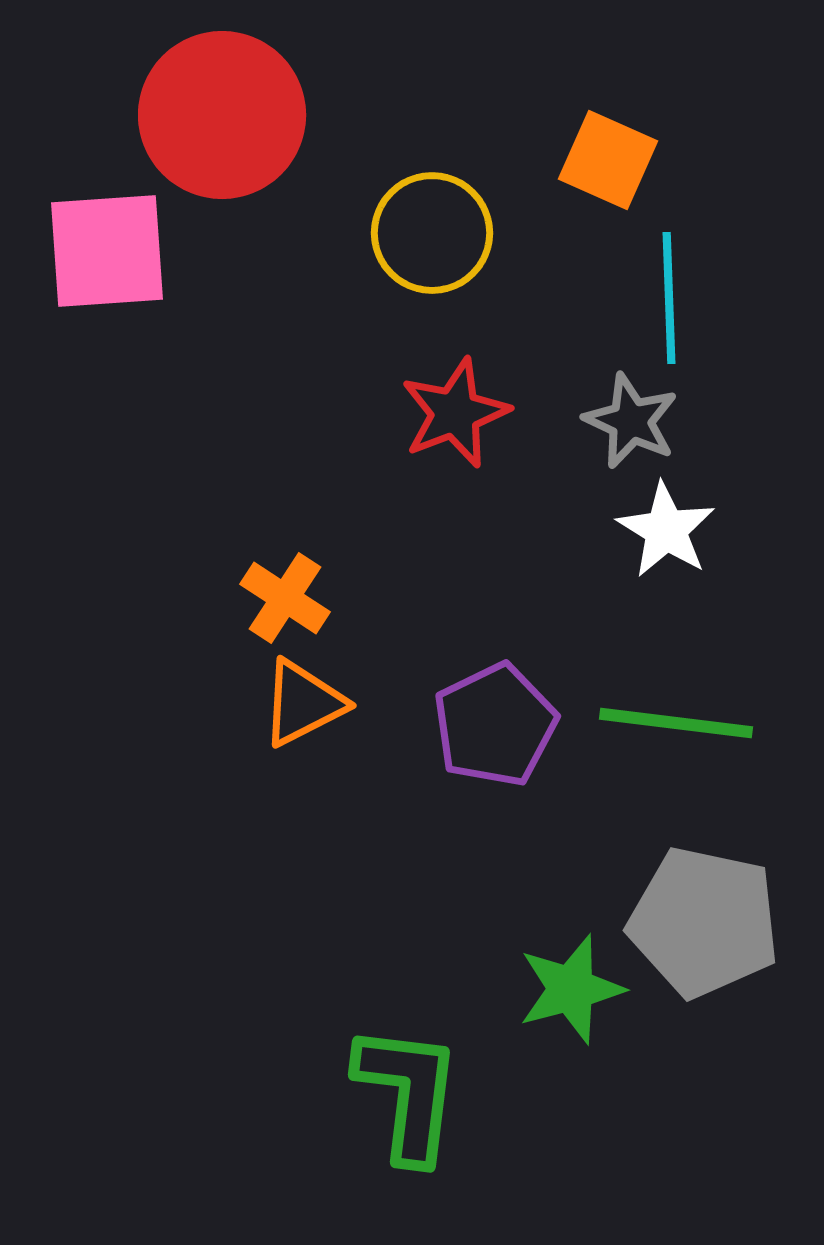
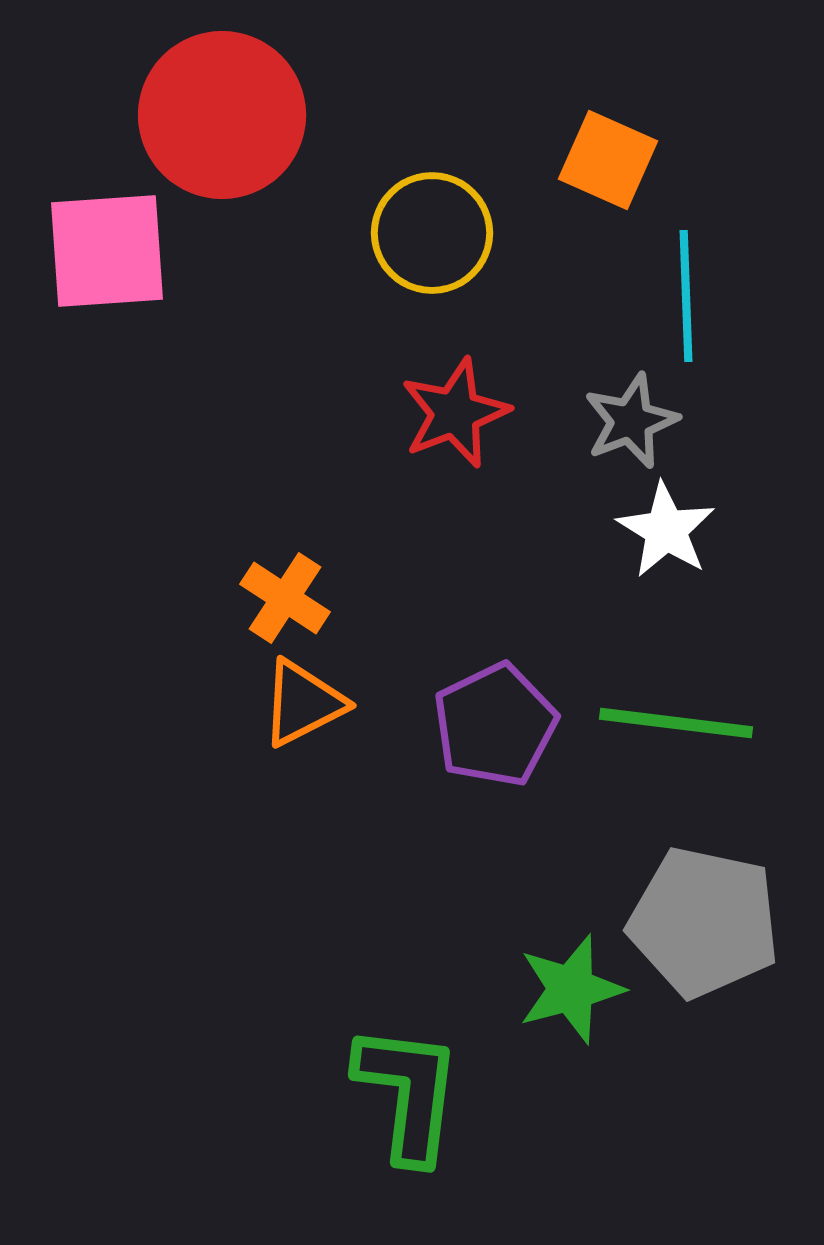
cyan line: moved 17 px right, 2 px up
gray star: rotated 26 degrees clockwise
